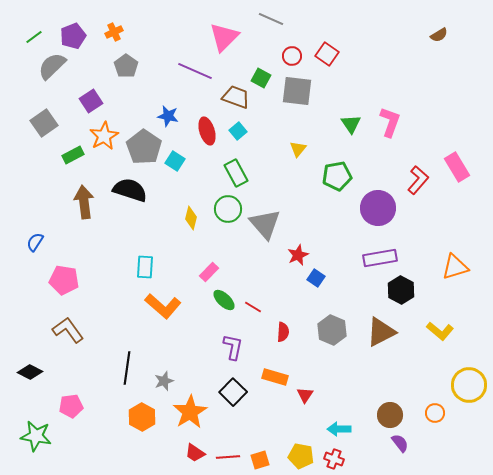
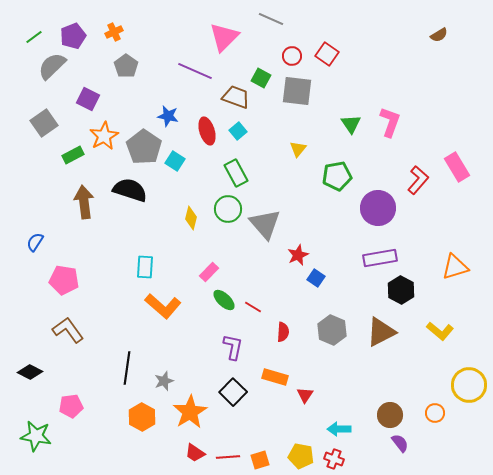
purple square at (91, 101): moved 3 px left, 2 px up; rotated 30 degrees counterclockwise
